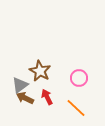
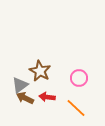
red arrow: rotated 56 degrees counterclockwise
